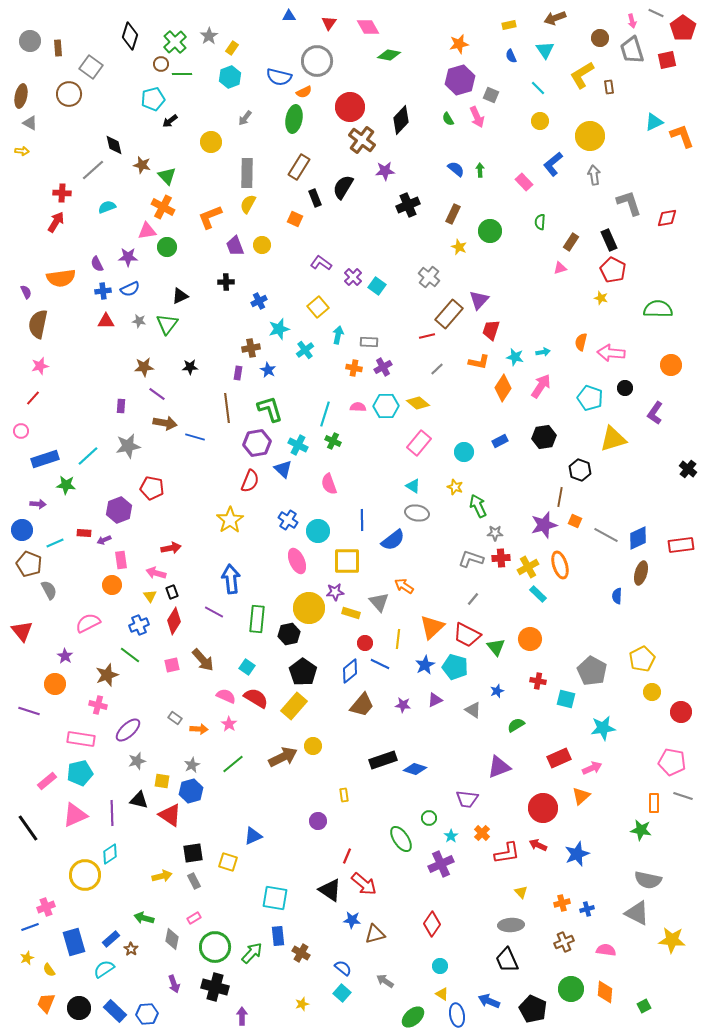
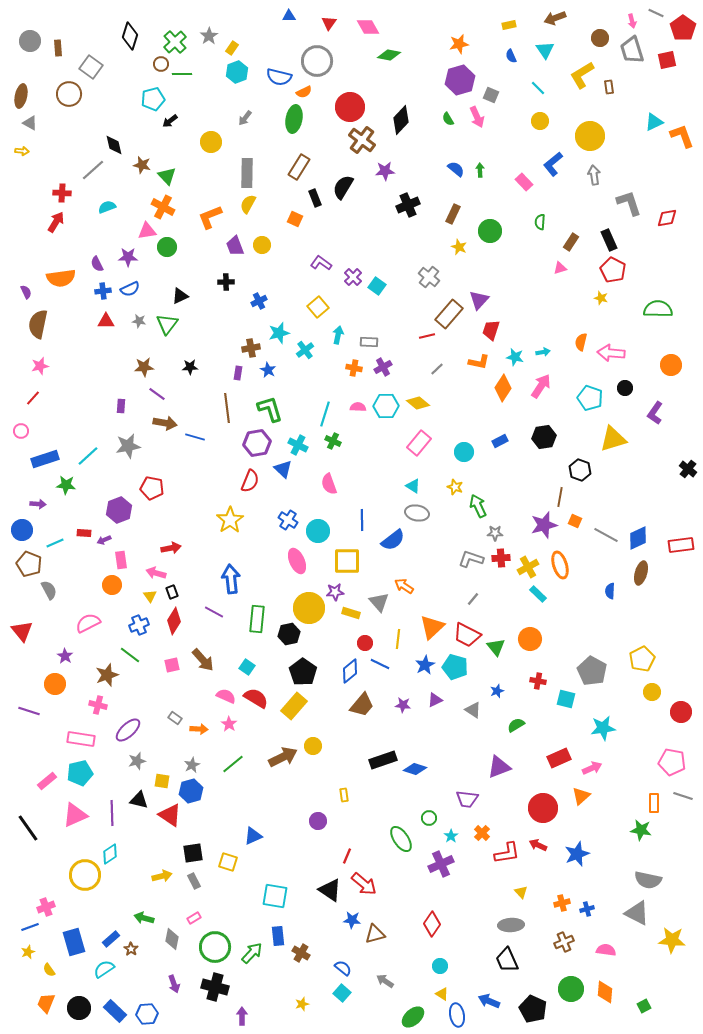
cyan hexagon at (230, 77): moved 7 px right, 5 px up
cyan star at (279, 329): moved 4 px down
blue semicircle at (617, 596): moved 7 px left, 5 px up
cyan square at (275, 898): moved 2 px up
yellow star at (27, 958): moved 1 px right, 6 px up
